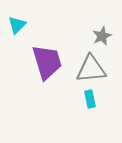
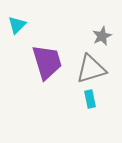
gray triangle: rotated 12 degrees counterclockwise
